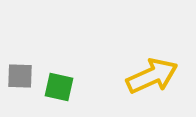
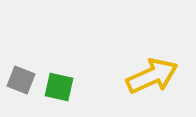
gray square: moved 1 px right, 4 px down; rotated 20 degrees clockwise
